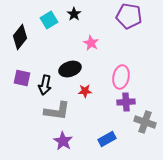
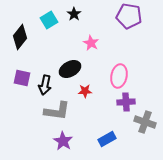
black ellipse: rotated 10 degrees counterclockwise
pink ellipse: moved 2 px left, 1 px up
